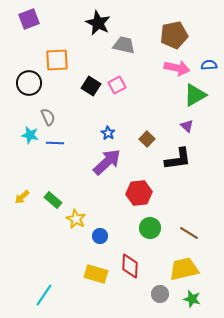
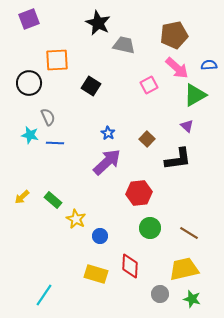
pink arrow: rotated 30 degrees clockwise
pink square: moved 32 px right
